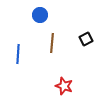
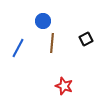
blue circle: moved 3 px right, 6 px down
blue line: moved 6 px up; rotated 24 degrees clockwise
